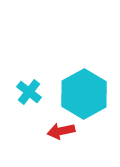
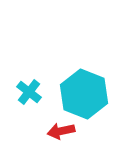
cyan hexagon: rotated 9 degrees counterclockwise
